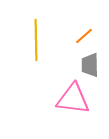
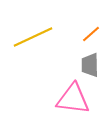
orange line: moved 7 px right, 2 px up
yellow line: moved 3 px left, 3 px up; rotated 66 degrees clockwise
